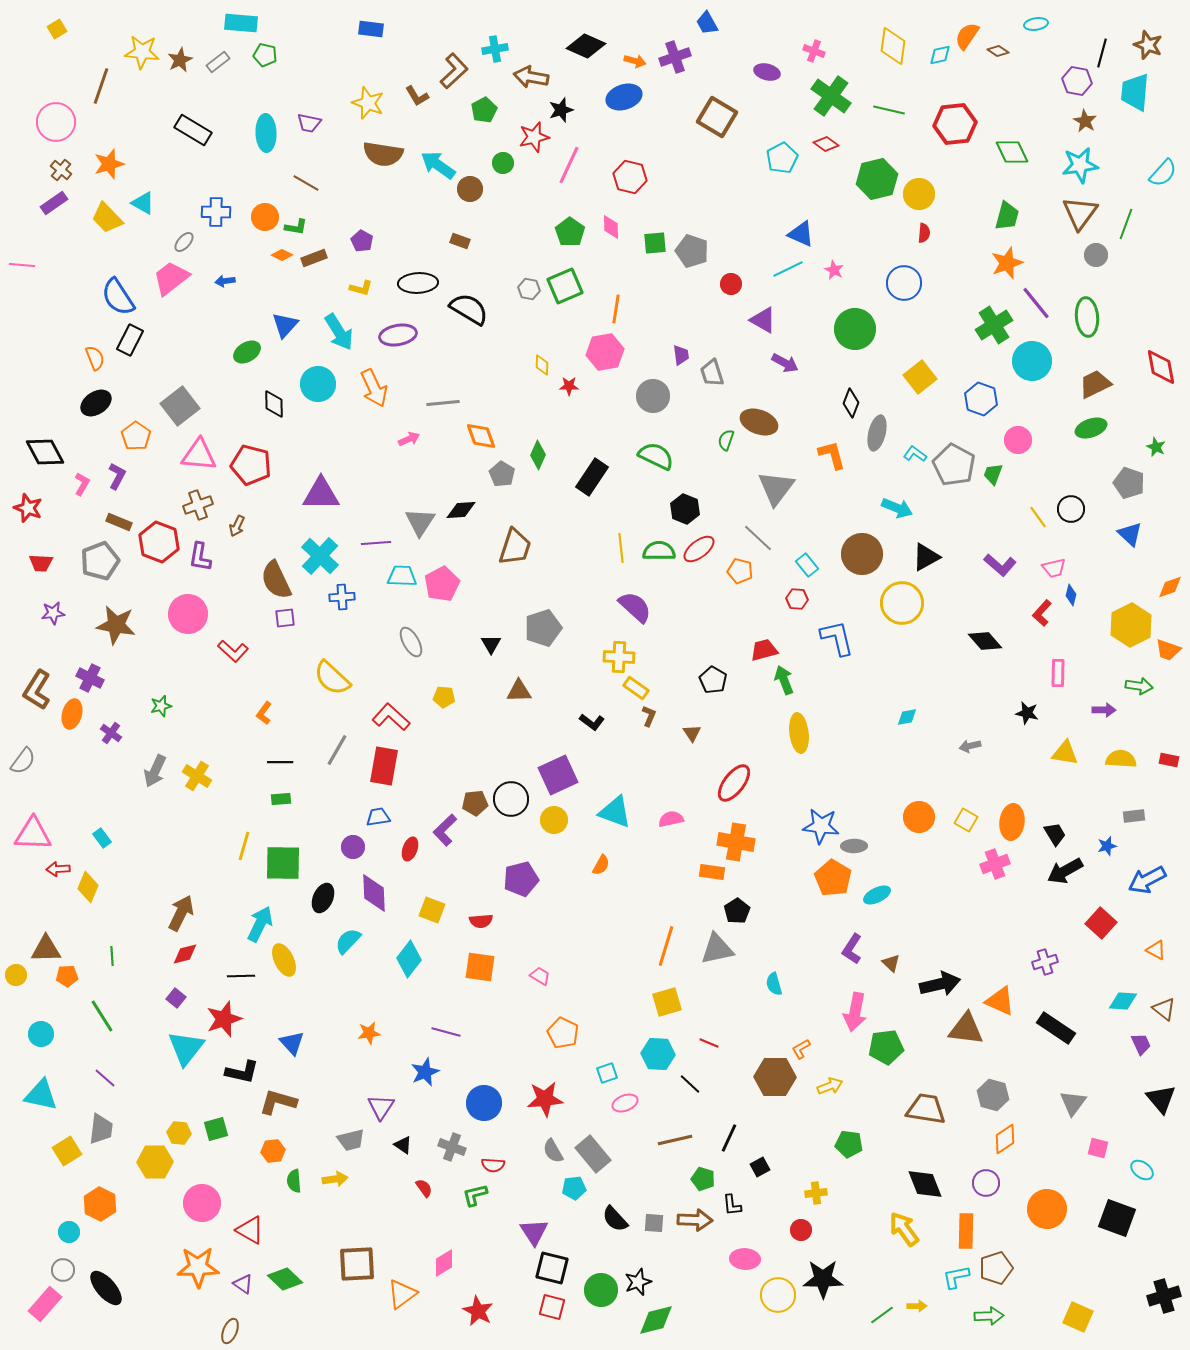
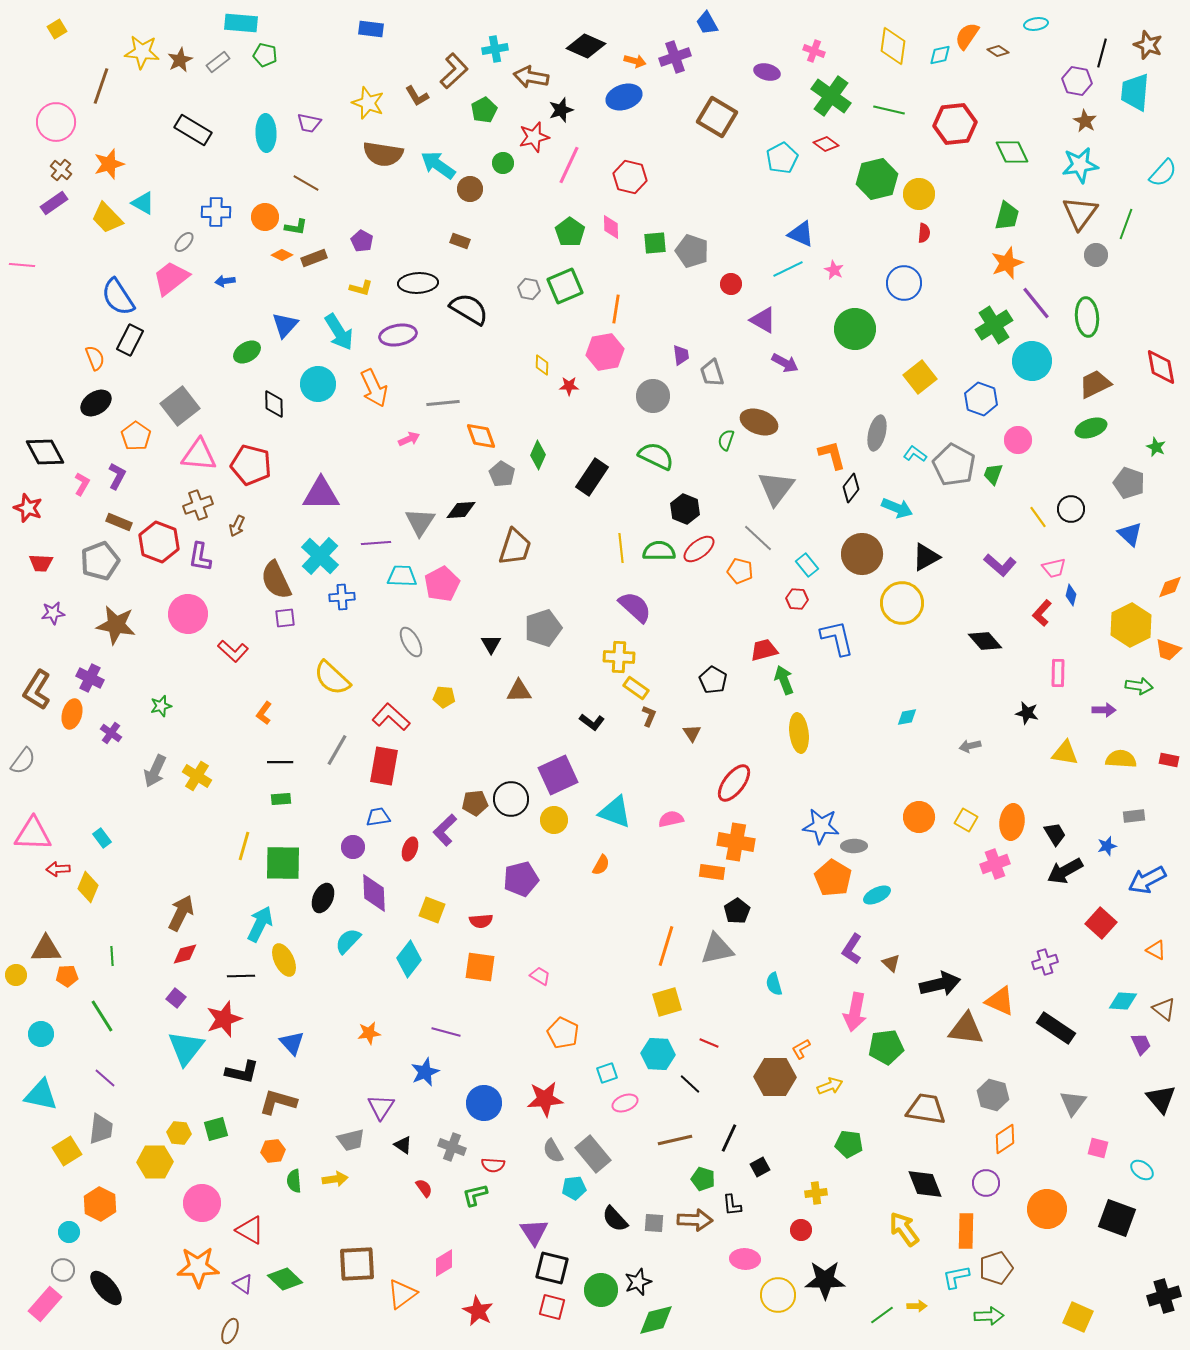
black diamond at (851, 403): moved 85 px down; rotated 16 degrees clockwise
black star at (823, 1279): moved 2 px right, 1 px down
